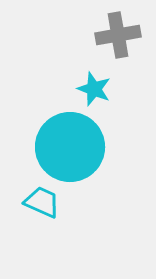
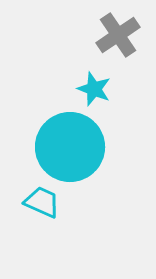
gray cross: rotated 24 degrees counterclockwise
